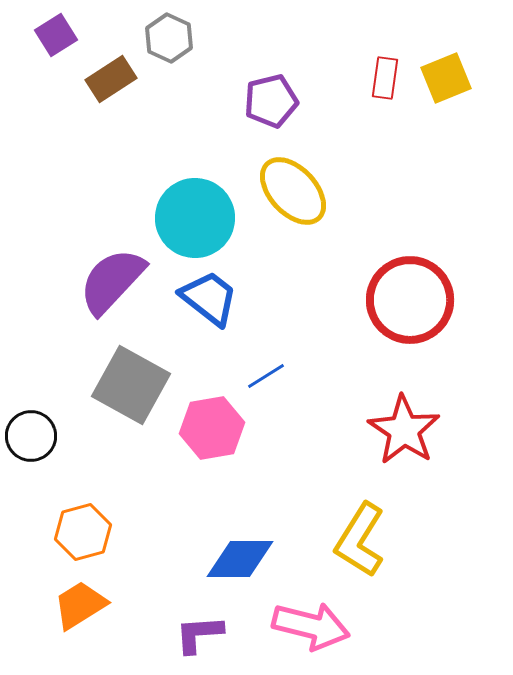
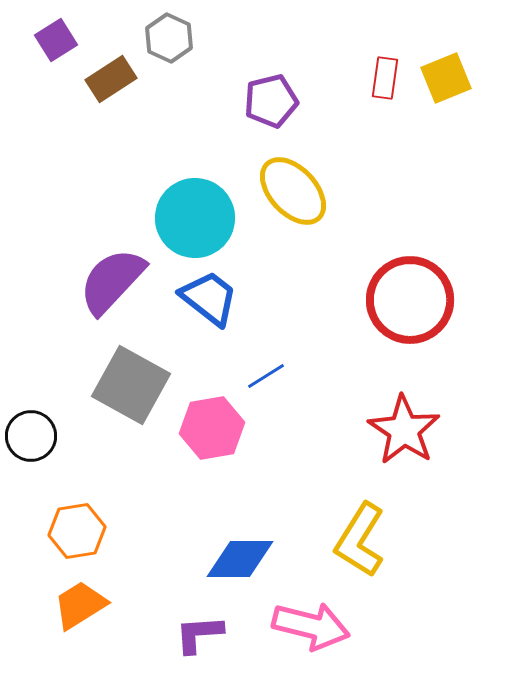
purple square: moved 5 px down
orange hexagon: moved 6 px left, 1 px up; rotated 6 degrees clockwise
